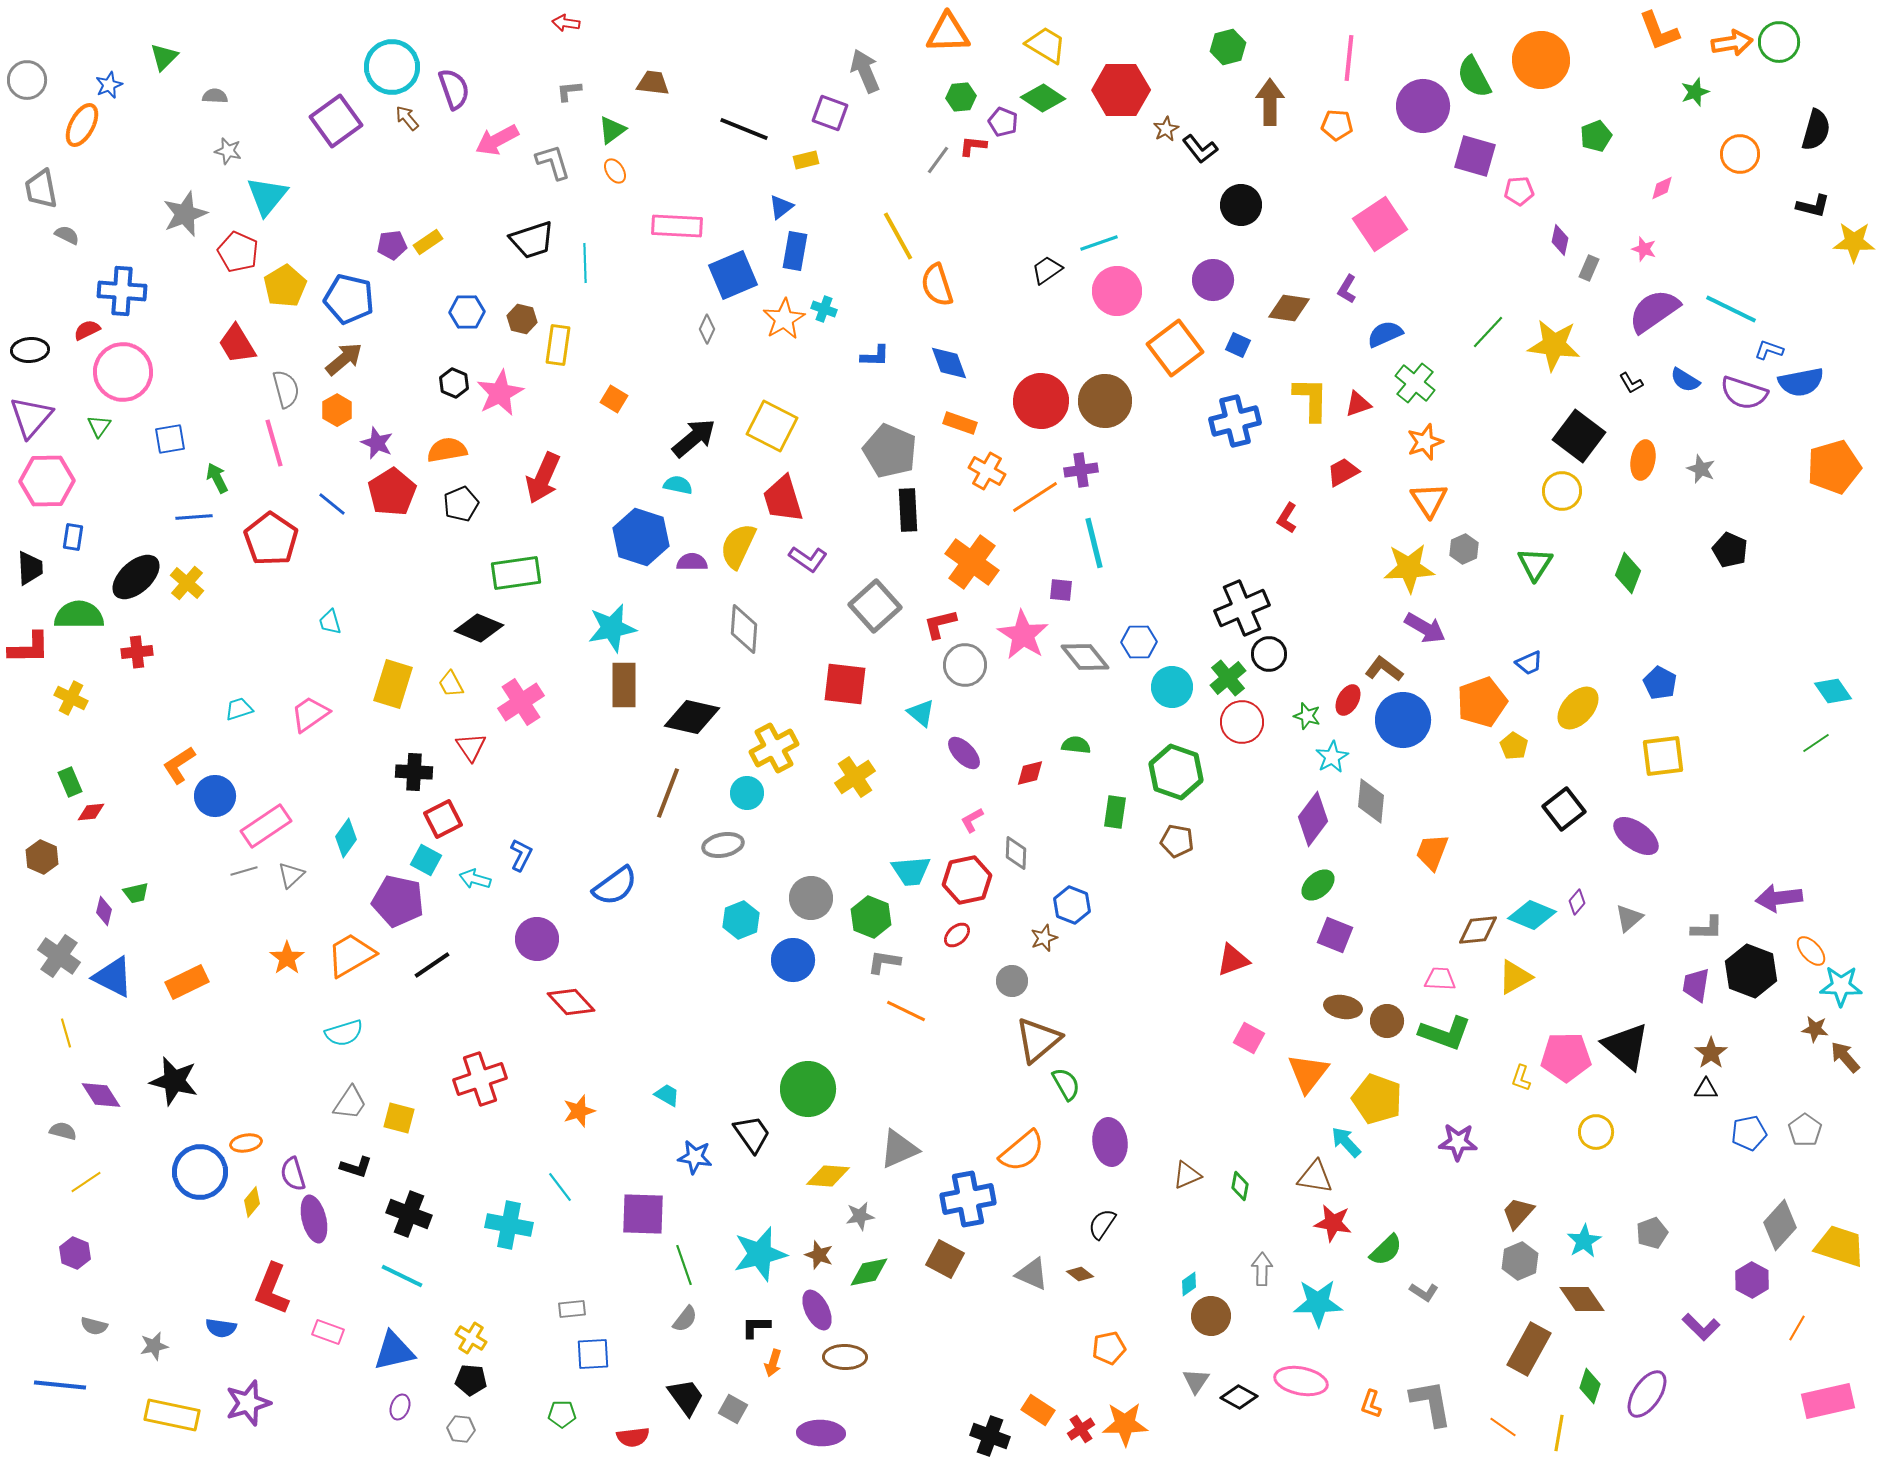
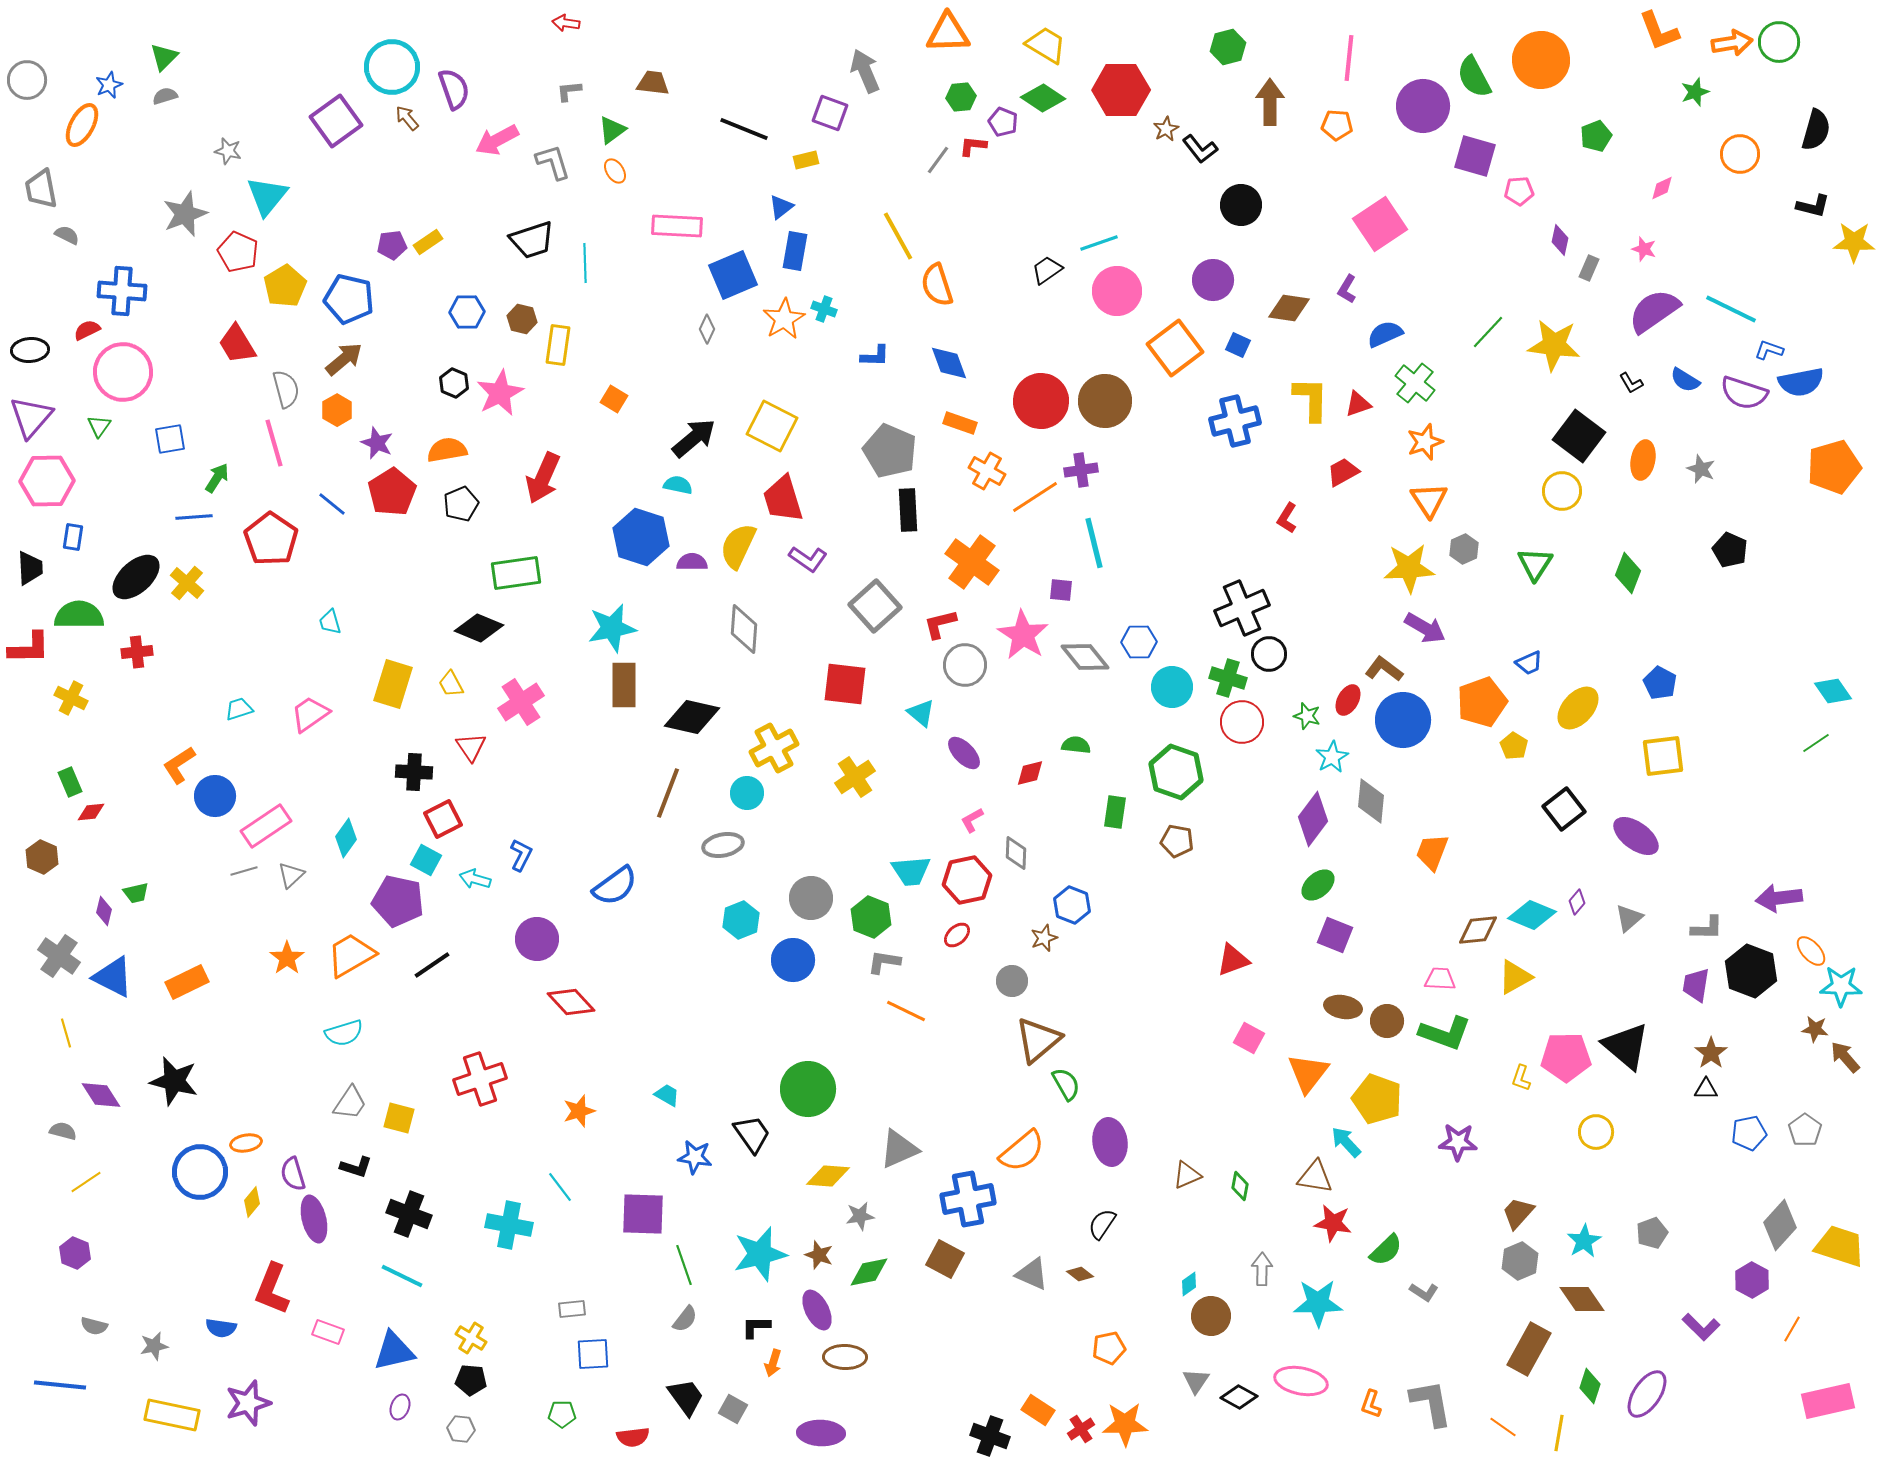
gray semicircle at (215, 96): moved 50 px left; rotated 20 degrees counterclockwise
green arrow at (217, 478): rotated 60 degrees clockwise
green cross at (1228, 678): rotated 33 degrees counterclockwise
orange line at (1797, 1328): moved 5 px left, 1 px down
